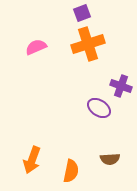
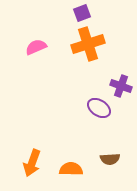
orange arrow: moved 3 px down
orange semicircle: moved 2 px up; rotated 100 degrees counterclockwise
